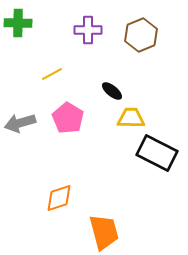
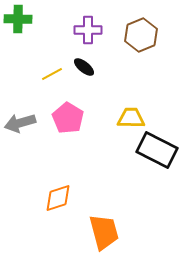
green cross: moved 4 px up
black ellipse: moved 28 px left, 24 px up
black rectangle: moved 3 px up
orange diamond: moved 1 px left
